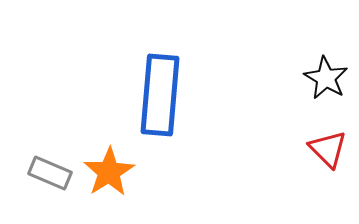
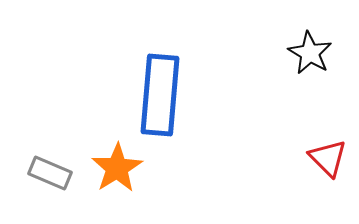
black star: moved 16 px left, 25 px up
red triangle: moved 9 px down
orange star: moved 8 px right, 4 px up
